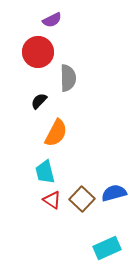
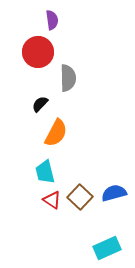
purple semicircle: rotated 72 degrees counterclockwise
black semicircle: moved 1 px right, 3 px down
brown square: moved 2 px left, 2 px up
